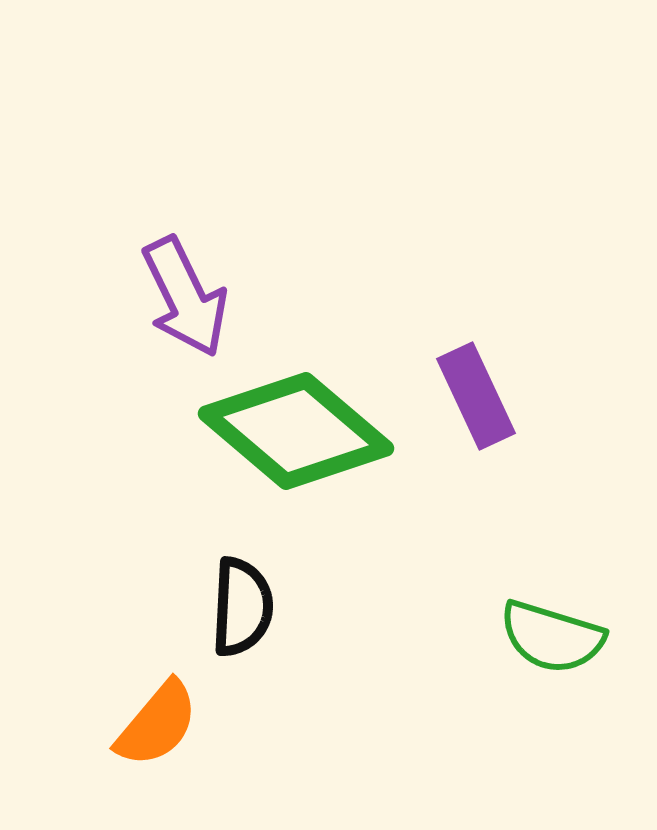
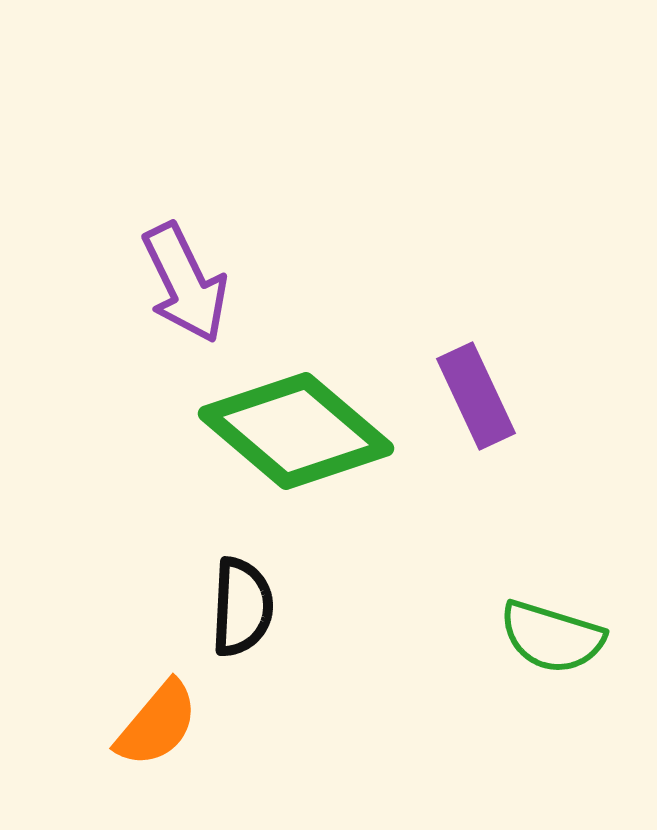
purple arrow: moved 14 px up
